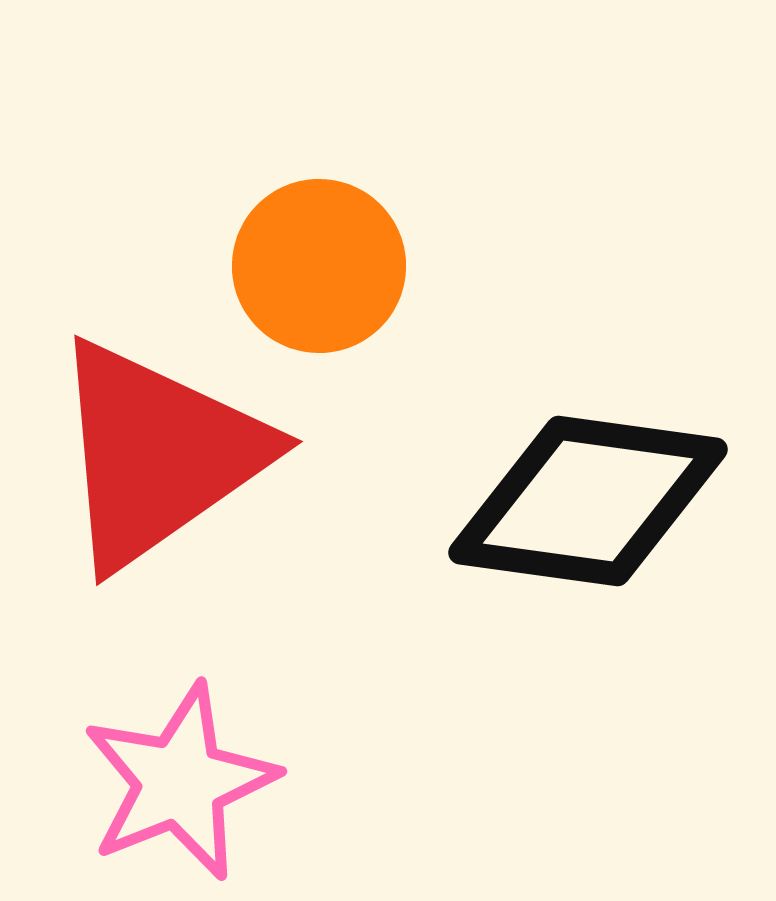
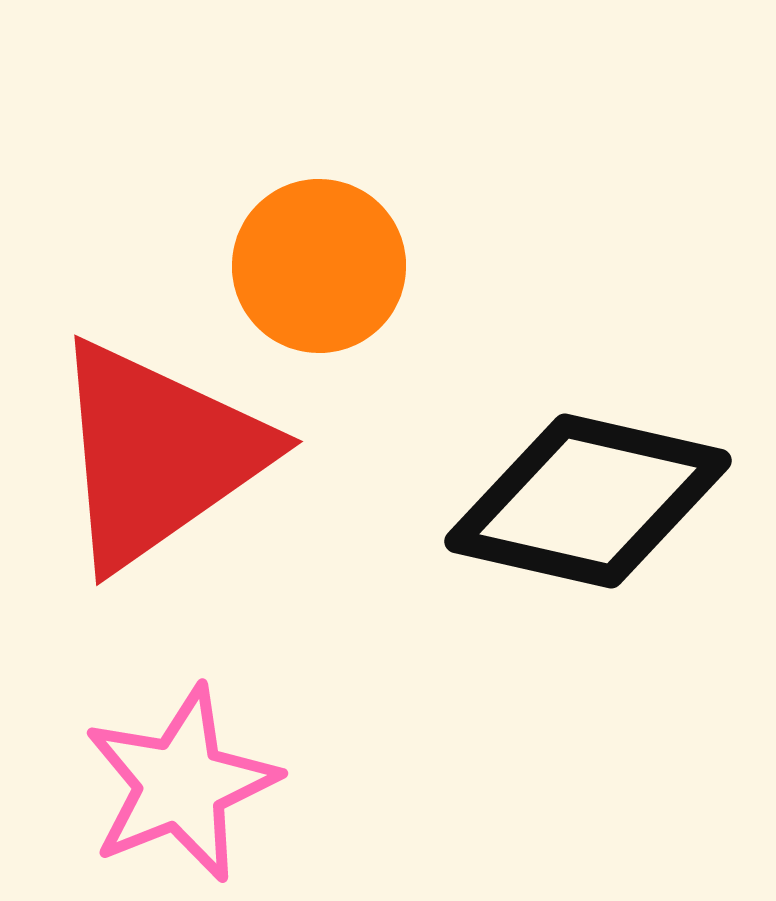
black diamond: rotated 5 degrees clockwise
pink star: moved 1 px right, 2 px down
